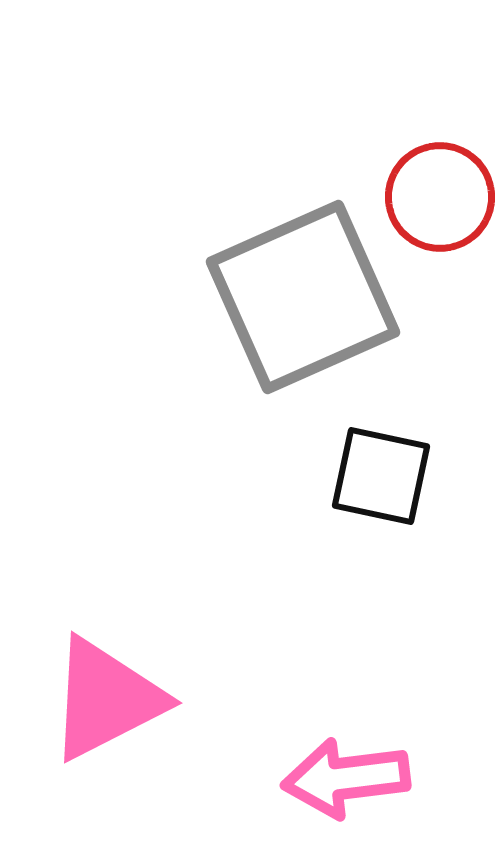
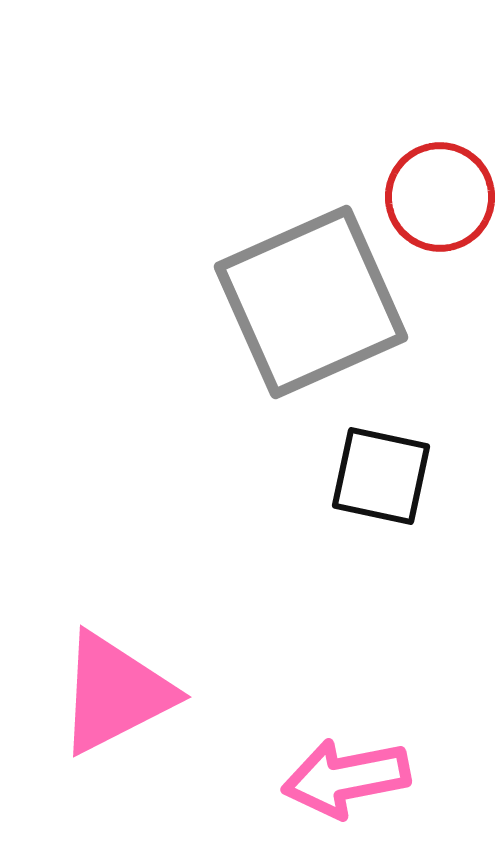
gray square: moved 8 px right, 5 px down
pink triangle: moved 9 px right, 6 px up
pink arrow: rotated 4 degrees counterclockwise
